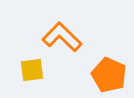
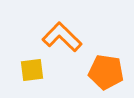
orange pentagon: moved 3 px left, 3 px up; rotated 16 degrees counterclockwise
